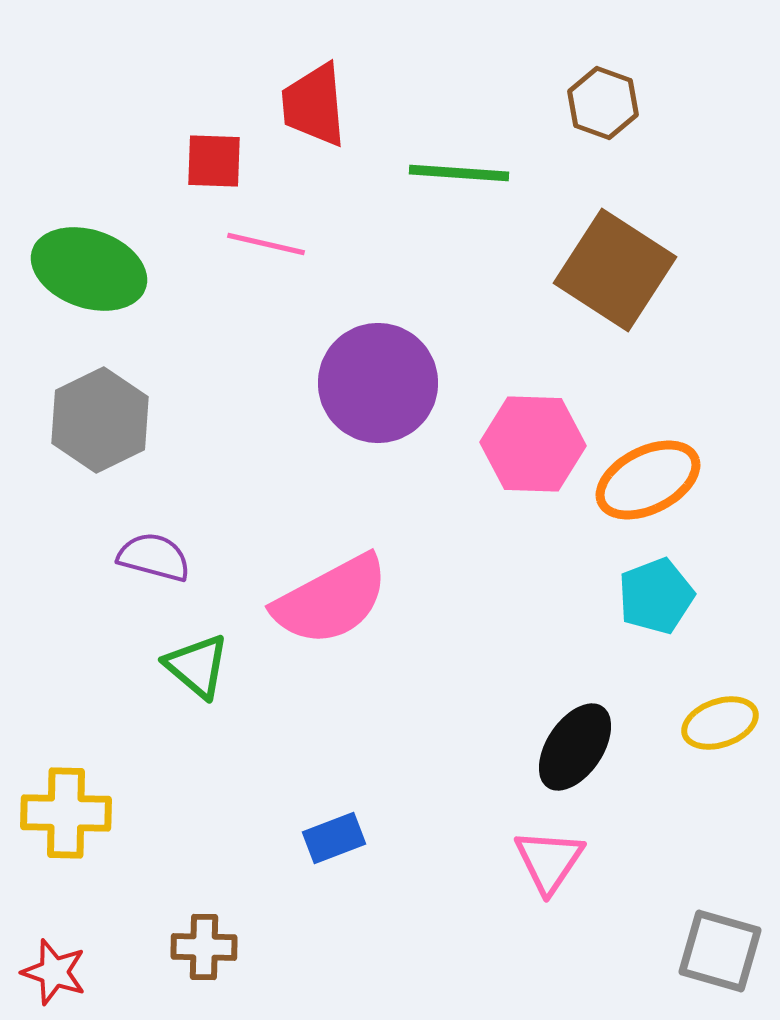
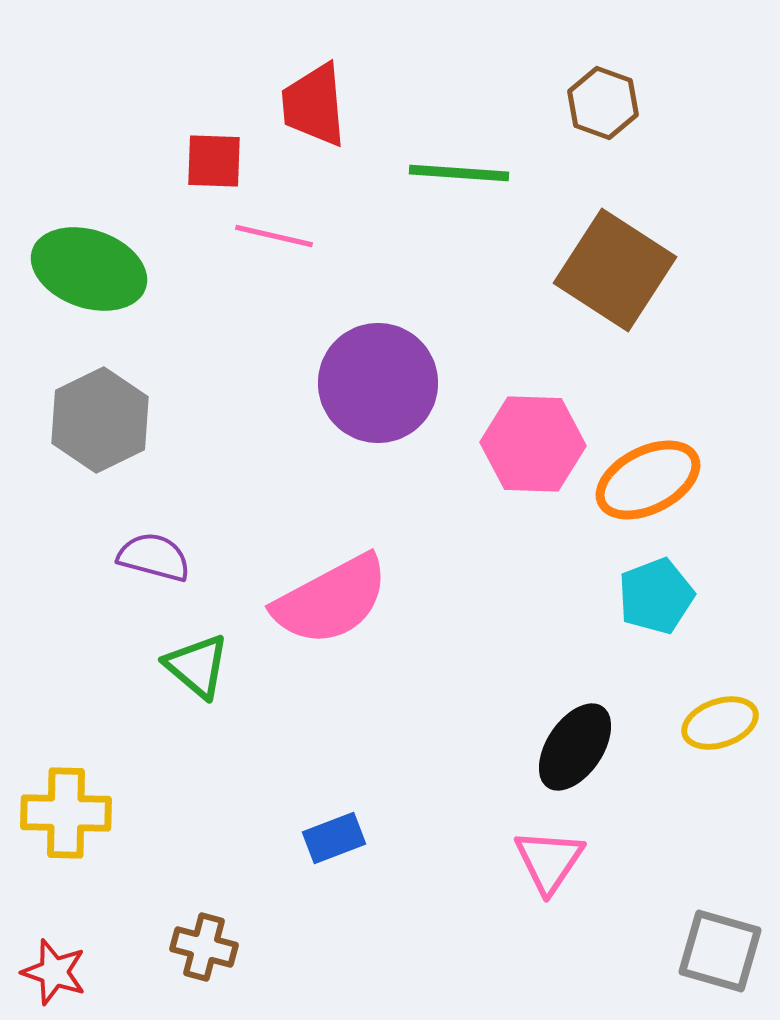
pink line: moved 8 px right, 8 px up
brown cross: rotated 14 degrees clockwise
